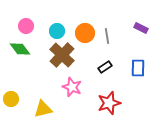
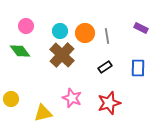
cyan circle: moved 3 px right
green diamond: moved 2 px down
pink star: moved 11 px down
yellow triangle: moved 4 px down
